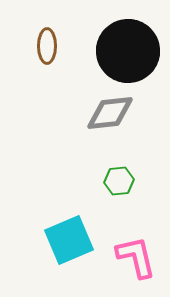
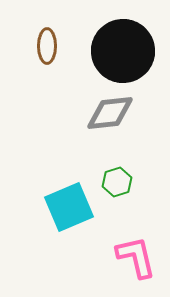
black circle: moved 5 px left
green hexagon: moved 2 px left, 1 px down; rotated 12 degrees counterclockwise
cyan square: moved 33 px up
